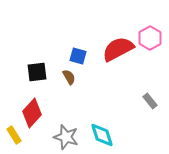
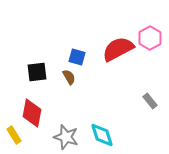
blue square: moved 1 px left, 1 px down
red diamond: rotated 32 degrees counterclockwise
